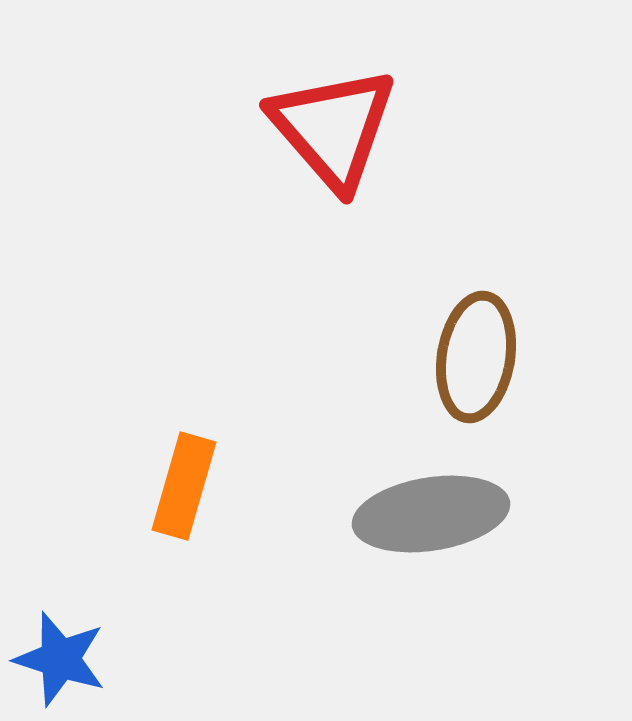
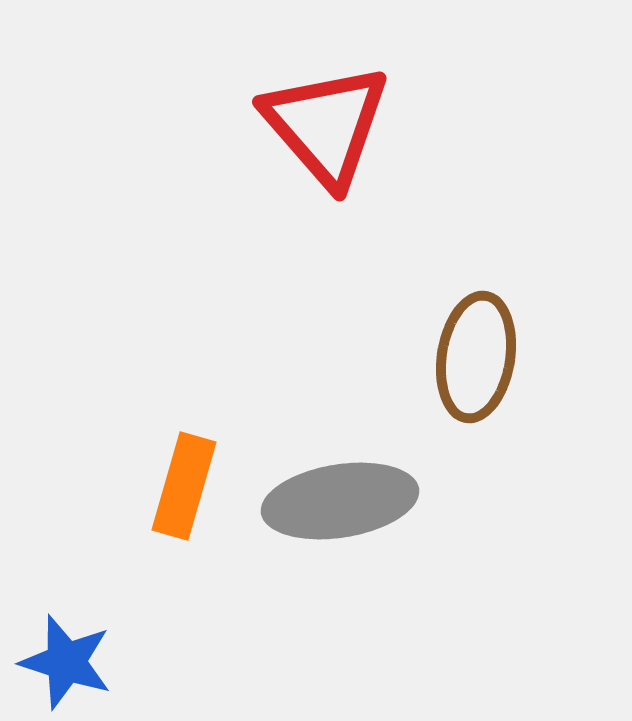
red triangle: moved 7 px left, 3 px up
gray ellipse: moved 91 px left, 13 px up
blue star: moved 6 px right, 3 px down
